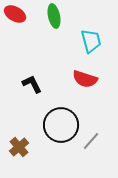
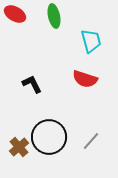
black circle: moved 12 px left, 12 px down
